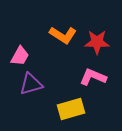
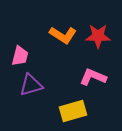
red star: moved 1 px right, 6 px up
pink trapezoid: rotated 15 degrees counterclockwise
purple triangle: moved 1 px down
yellow rectangle: moved 2 px right, 2 px down
